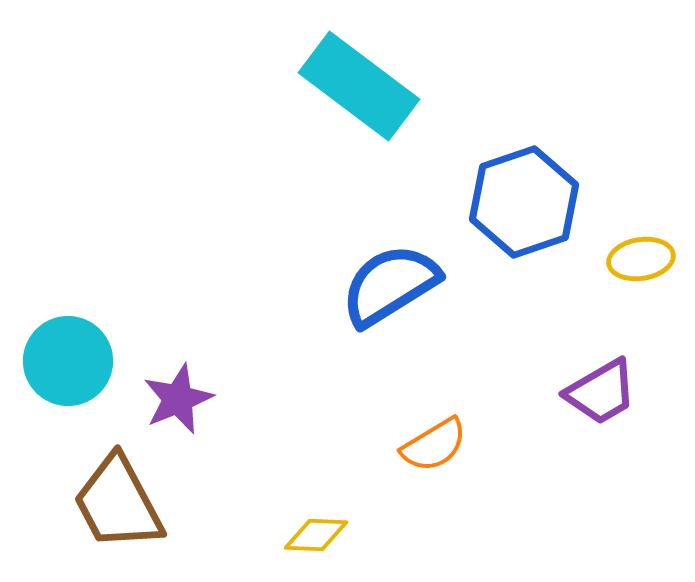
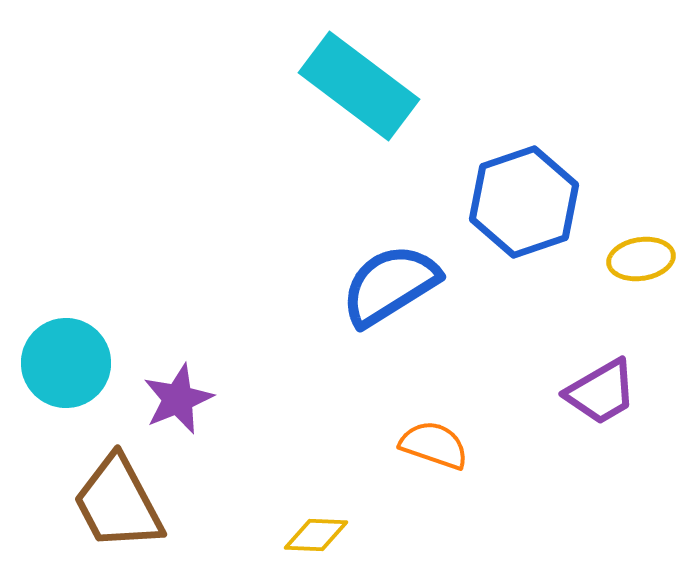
cyan circle: moved 2 px left, 2 px down
orange semicircle: rotated 130 degrees counterclockwise
